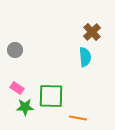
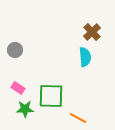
pink rectangle: moved 1 px right
green star: moved 2 px down
orange line: rotated 18 degrees clockwise
